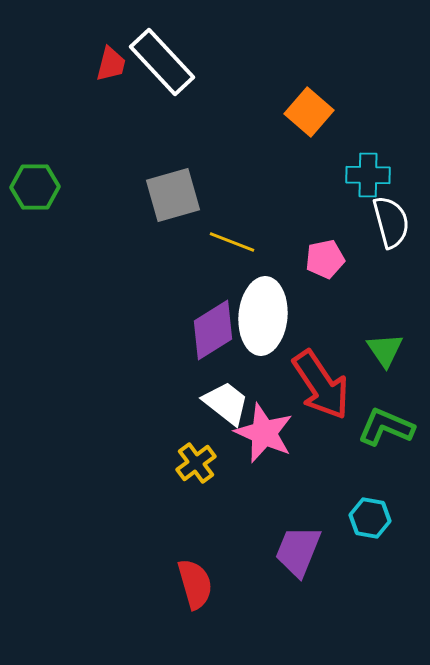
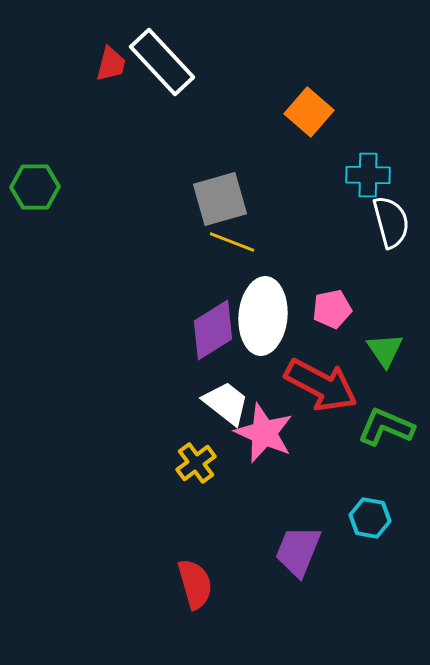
gray square: moved 47 px right, 4 px down
pink pentagon: moved 7 px right, 50 px down
red arrow: rotated 28 degrees counterclockwise
